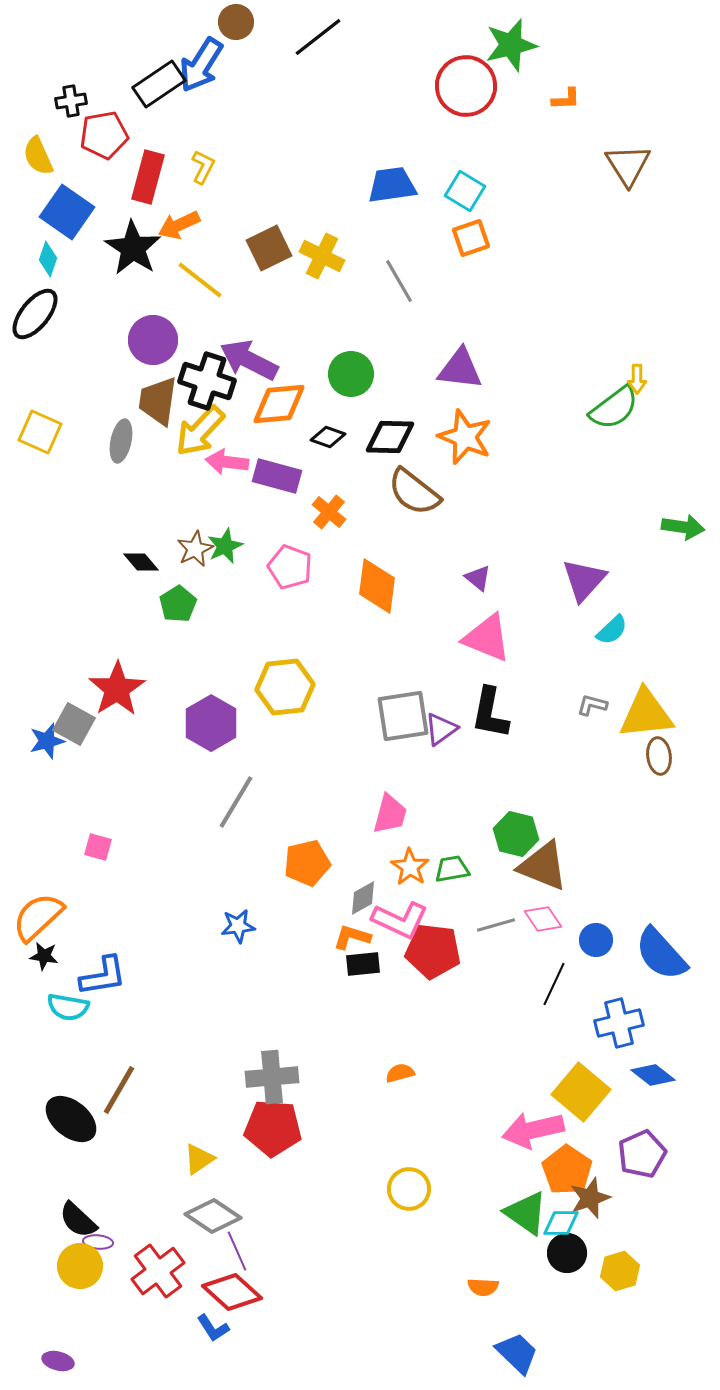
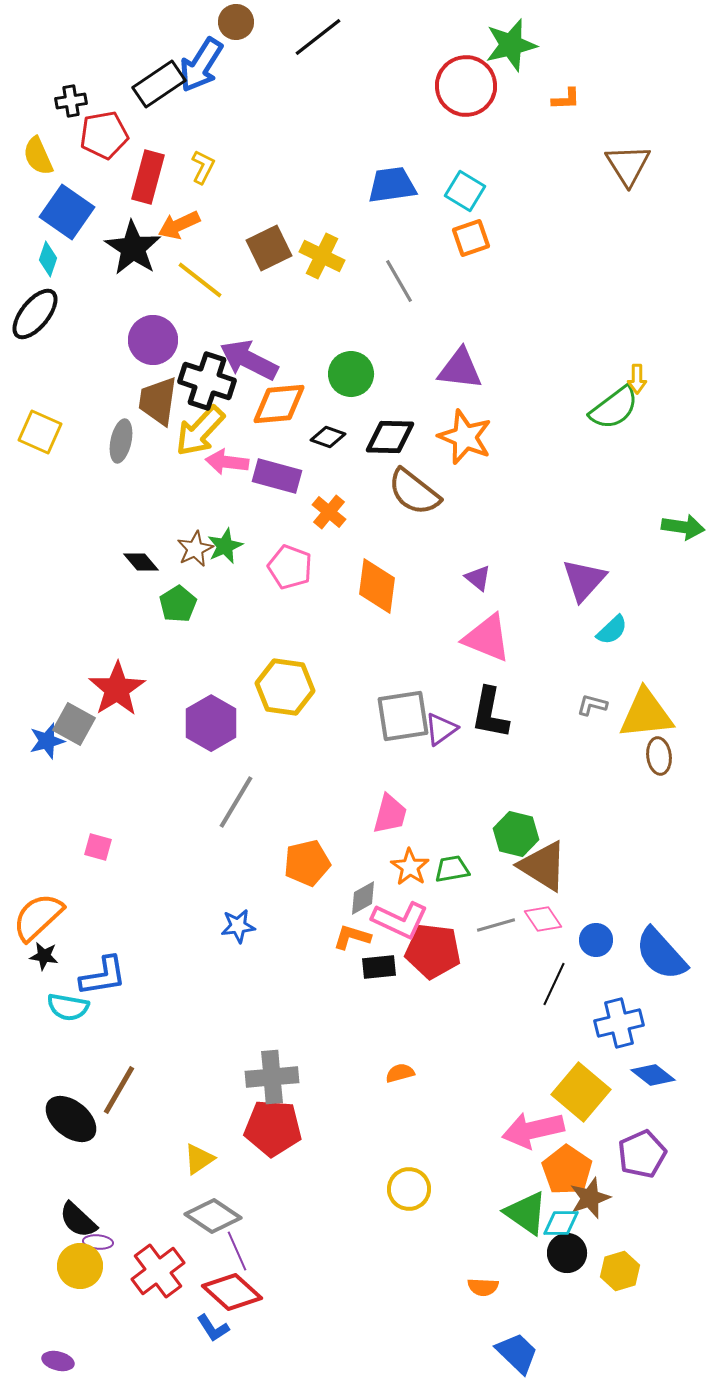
yellow hexagon at (285, 687): rotated 14 degrees clockwise
brown triangle at (543, 866): rotated 10 degrees clockwise
black rectangle at (363, 964): moved 16 px right, 3 px down
